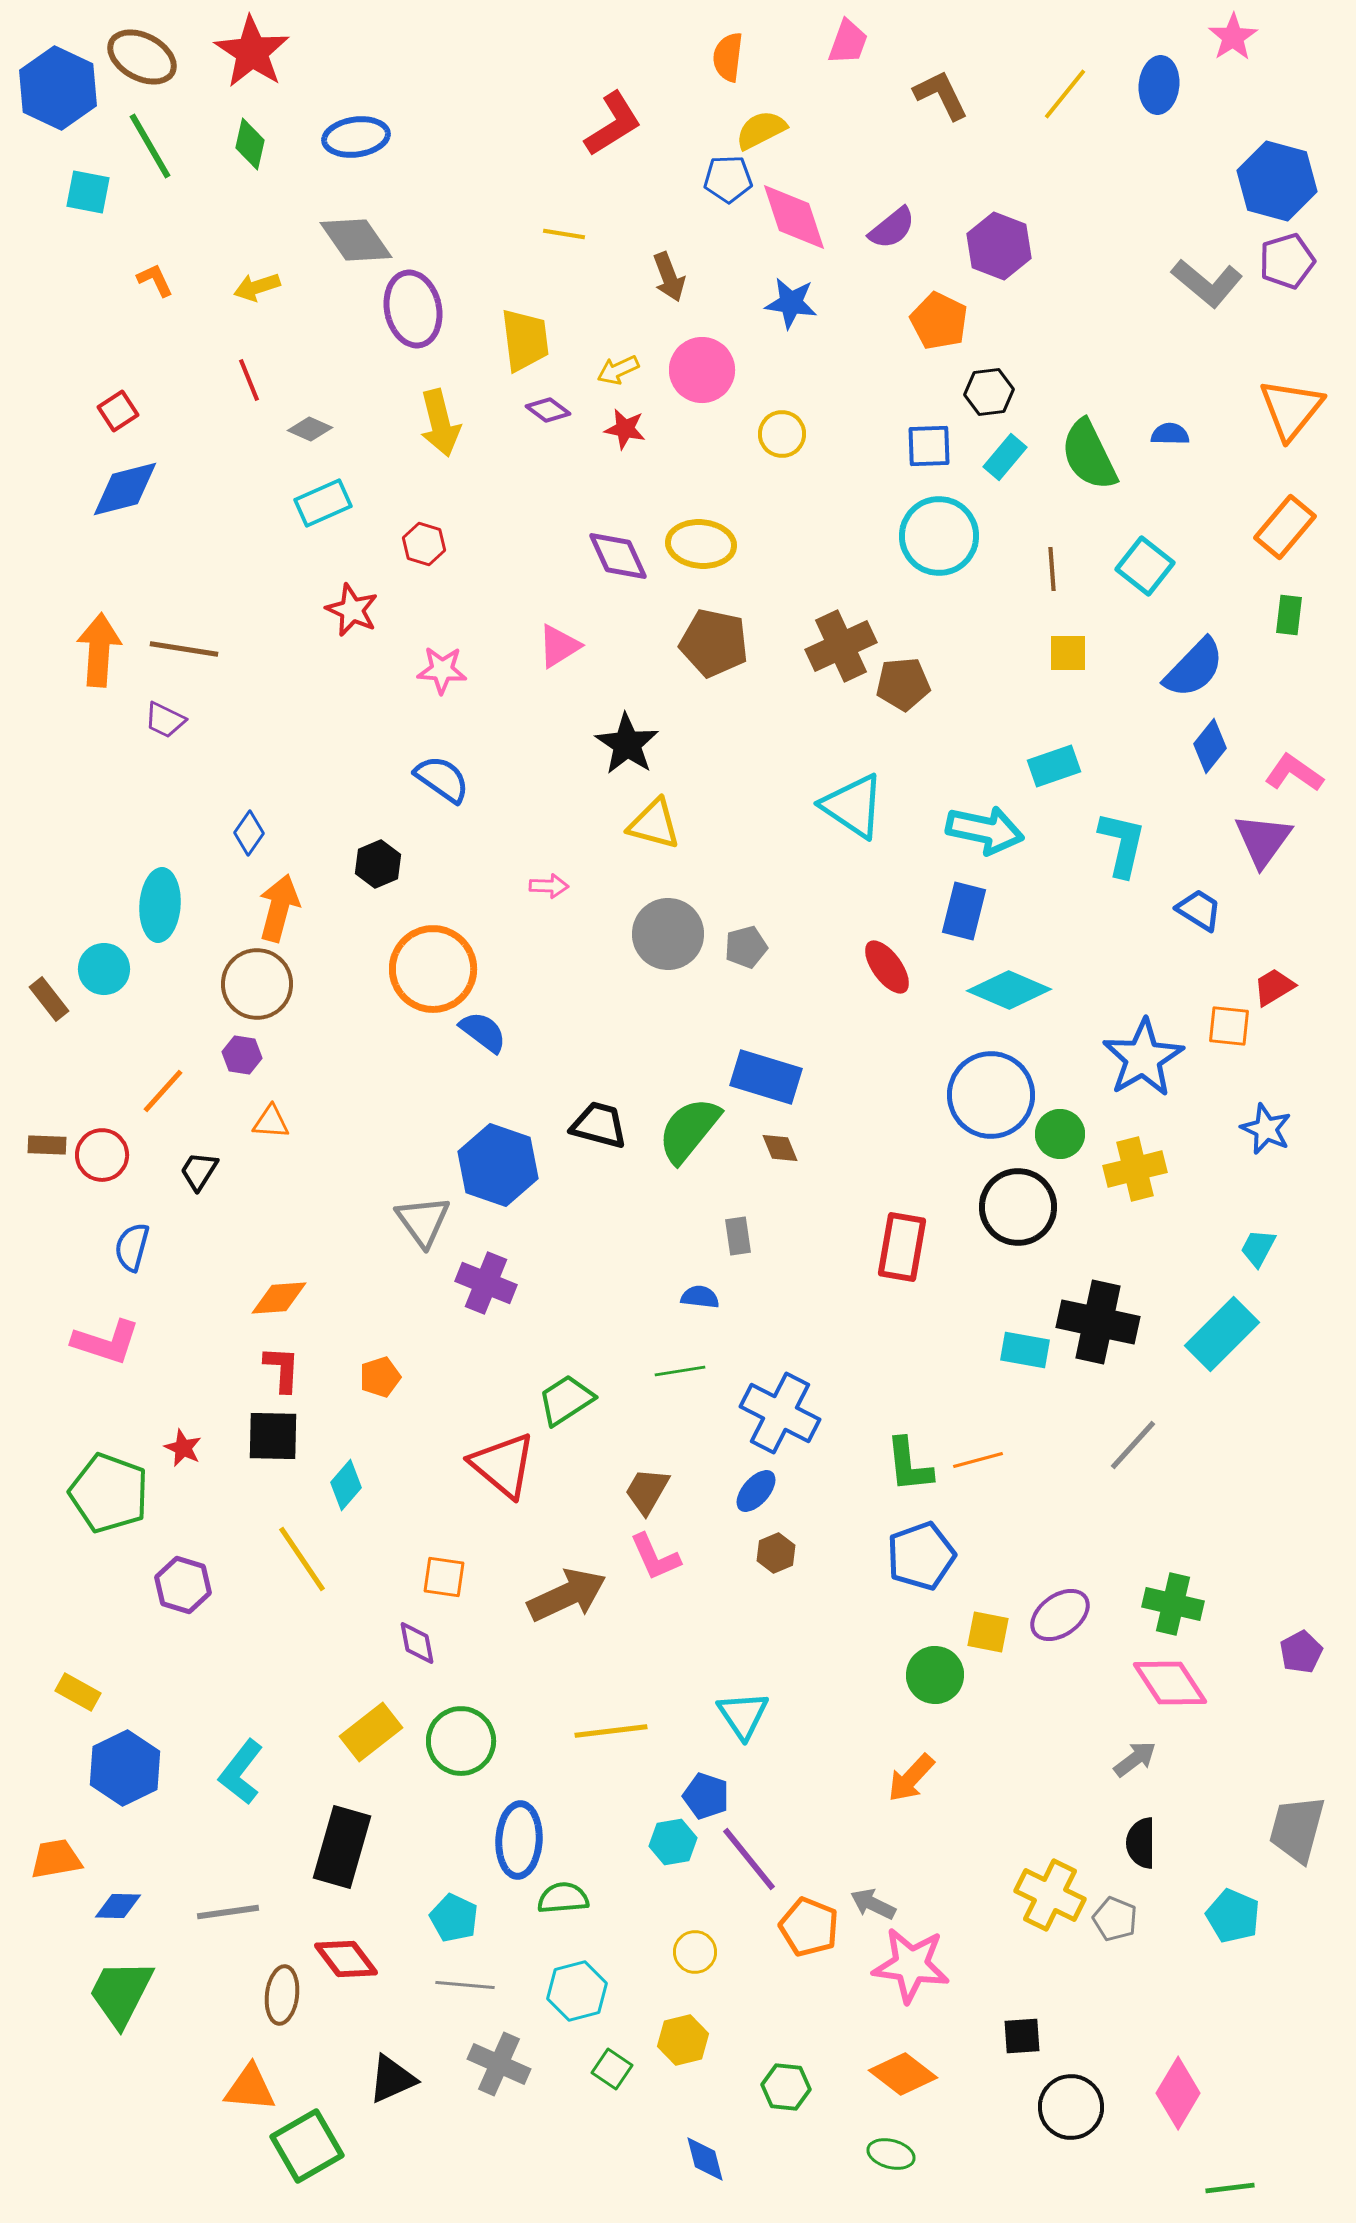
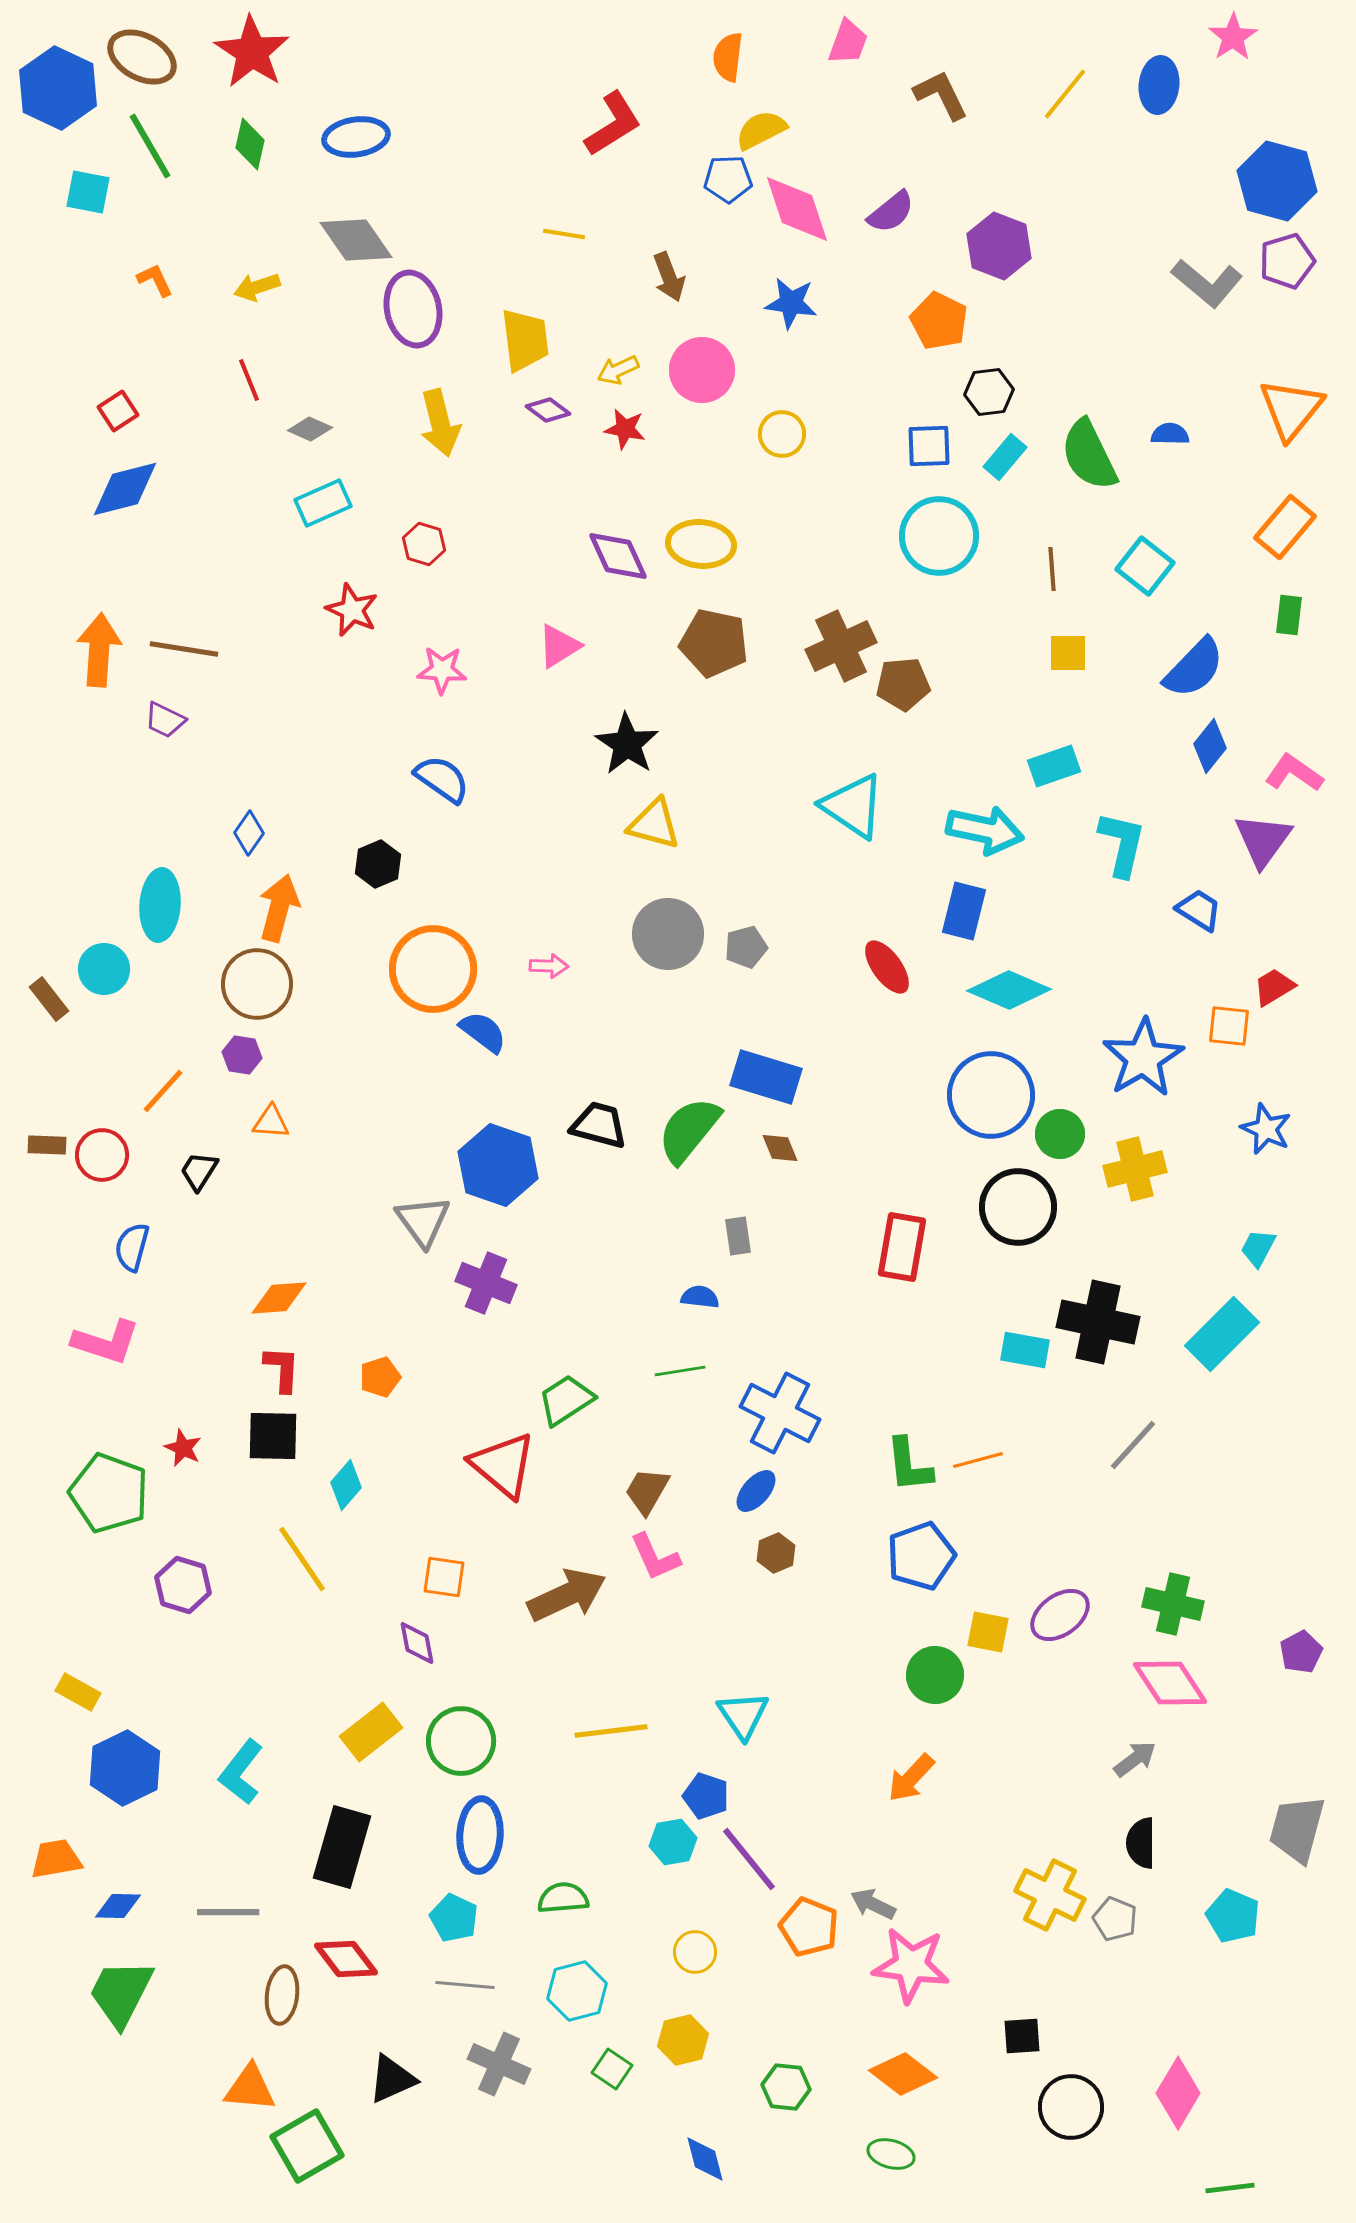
pink diamond at (794, 217): moved 3 px right, 8 px up
purple semicircle at (892, 228): moved 1 px left, 16 px up
pink arrow at (549, 886): moved 80 px down
blue ellipse at (519, 1840): moved 39 px left, 5 px up
gray line at (228, 1912): rotated 8 degrees clockwise
